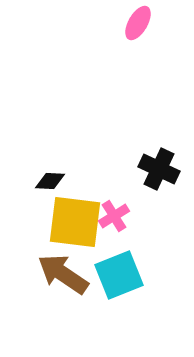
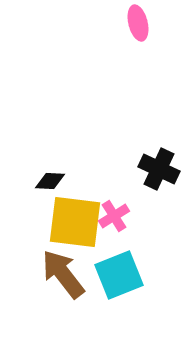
pink ellipse: rotated 44 degrees counterclockwise
brown arrow: rotated 18 degrees clockwise
